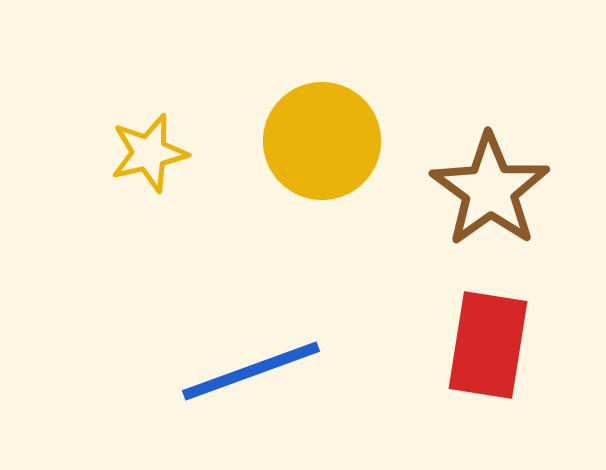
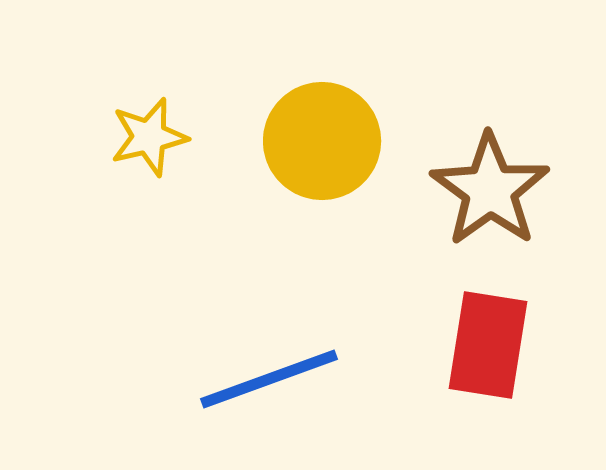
yellow star: moved 16 px up
blue line: moved 18 px right, 8 px down
